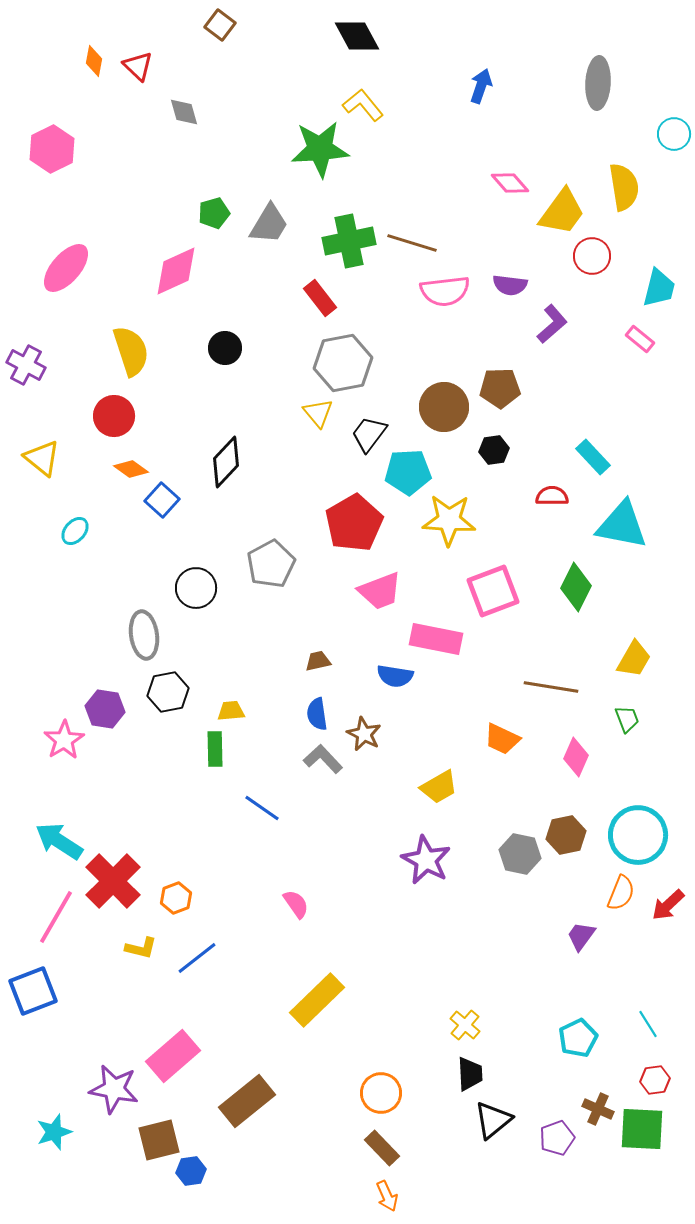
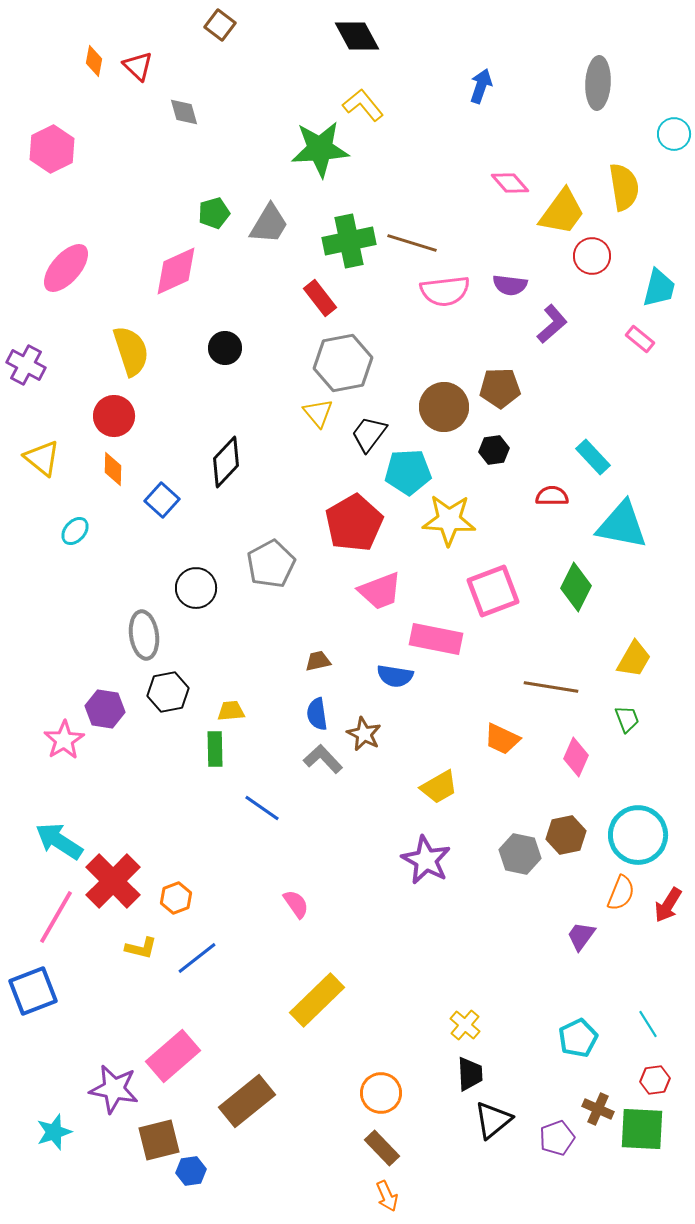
orange diamond at (131, 469): moved 18 px left; rotated 56 degrees clockwise
red arrow at (668, 905): rotated 15 degrees counterclockwise
